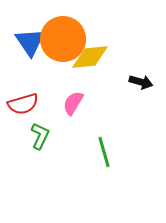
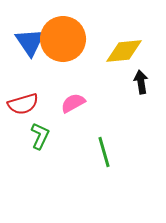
yellow diamond: moved 34 px right, 6 px up
black arrow: rotated 115 degrees counterclockwise
pink semicircle: rotated 30 degrees clockwise
